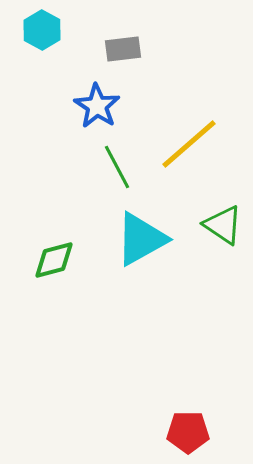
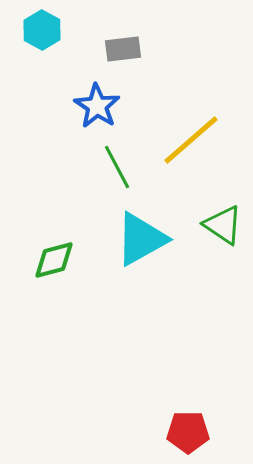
yellow line: moved 2 px right, 4 px up
